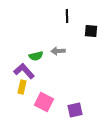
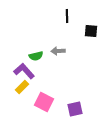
yellow rectangle: rotated 32 degrees clockwise
purple square: moved 1 px up
